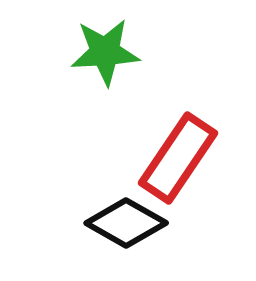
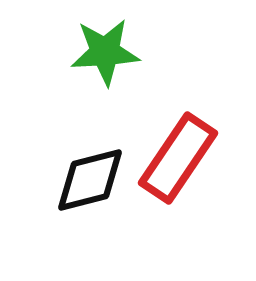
black diamond: moved 36 px left, 43 px up; rotated 44 degrees counterclockwise
